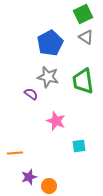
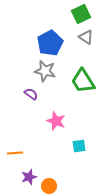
green square: moved 2 px left
gray star: moved 3 px left, 6 px up
green trapezoid: rotated 24 degrees counterclockwise
